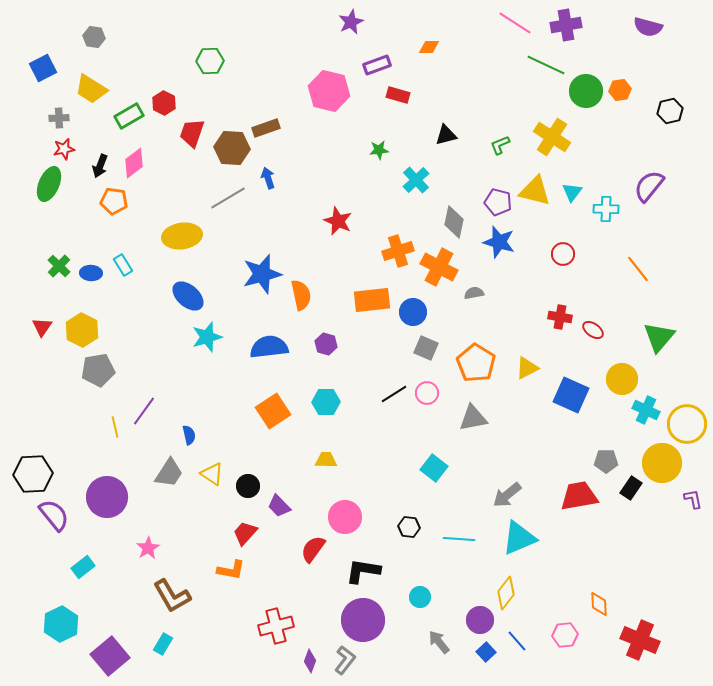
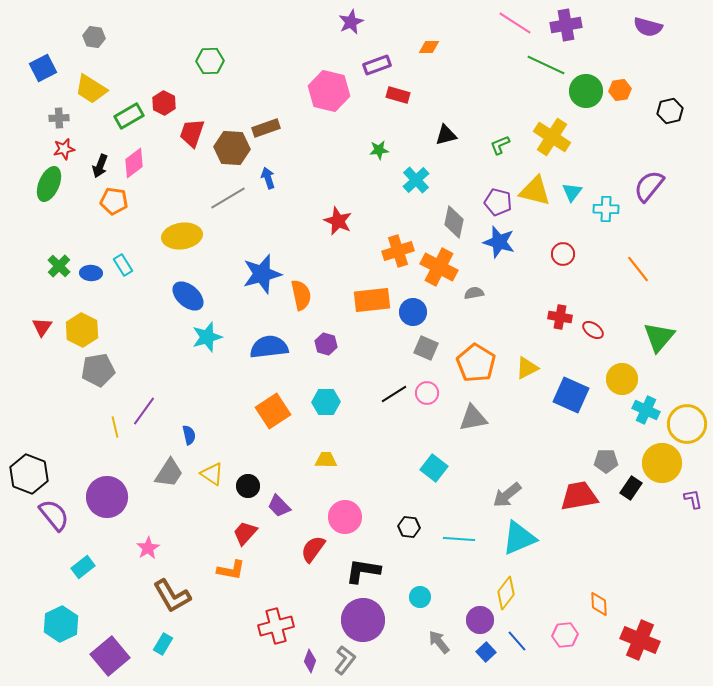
black hexagon at (33, 474): moved 4 px left; rotated 24 degrees clockwise
